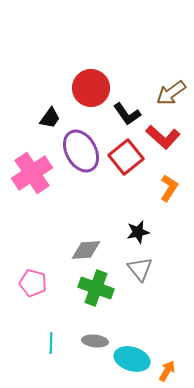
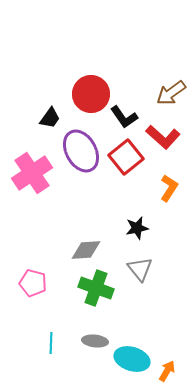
red circle: moved 6 px down
black L-shape: moved 3 px left, 3 px down
black star: moved 1 px left, 4 px up
